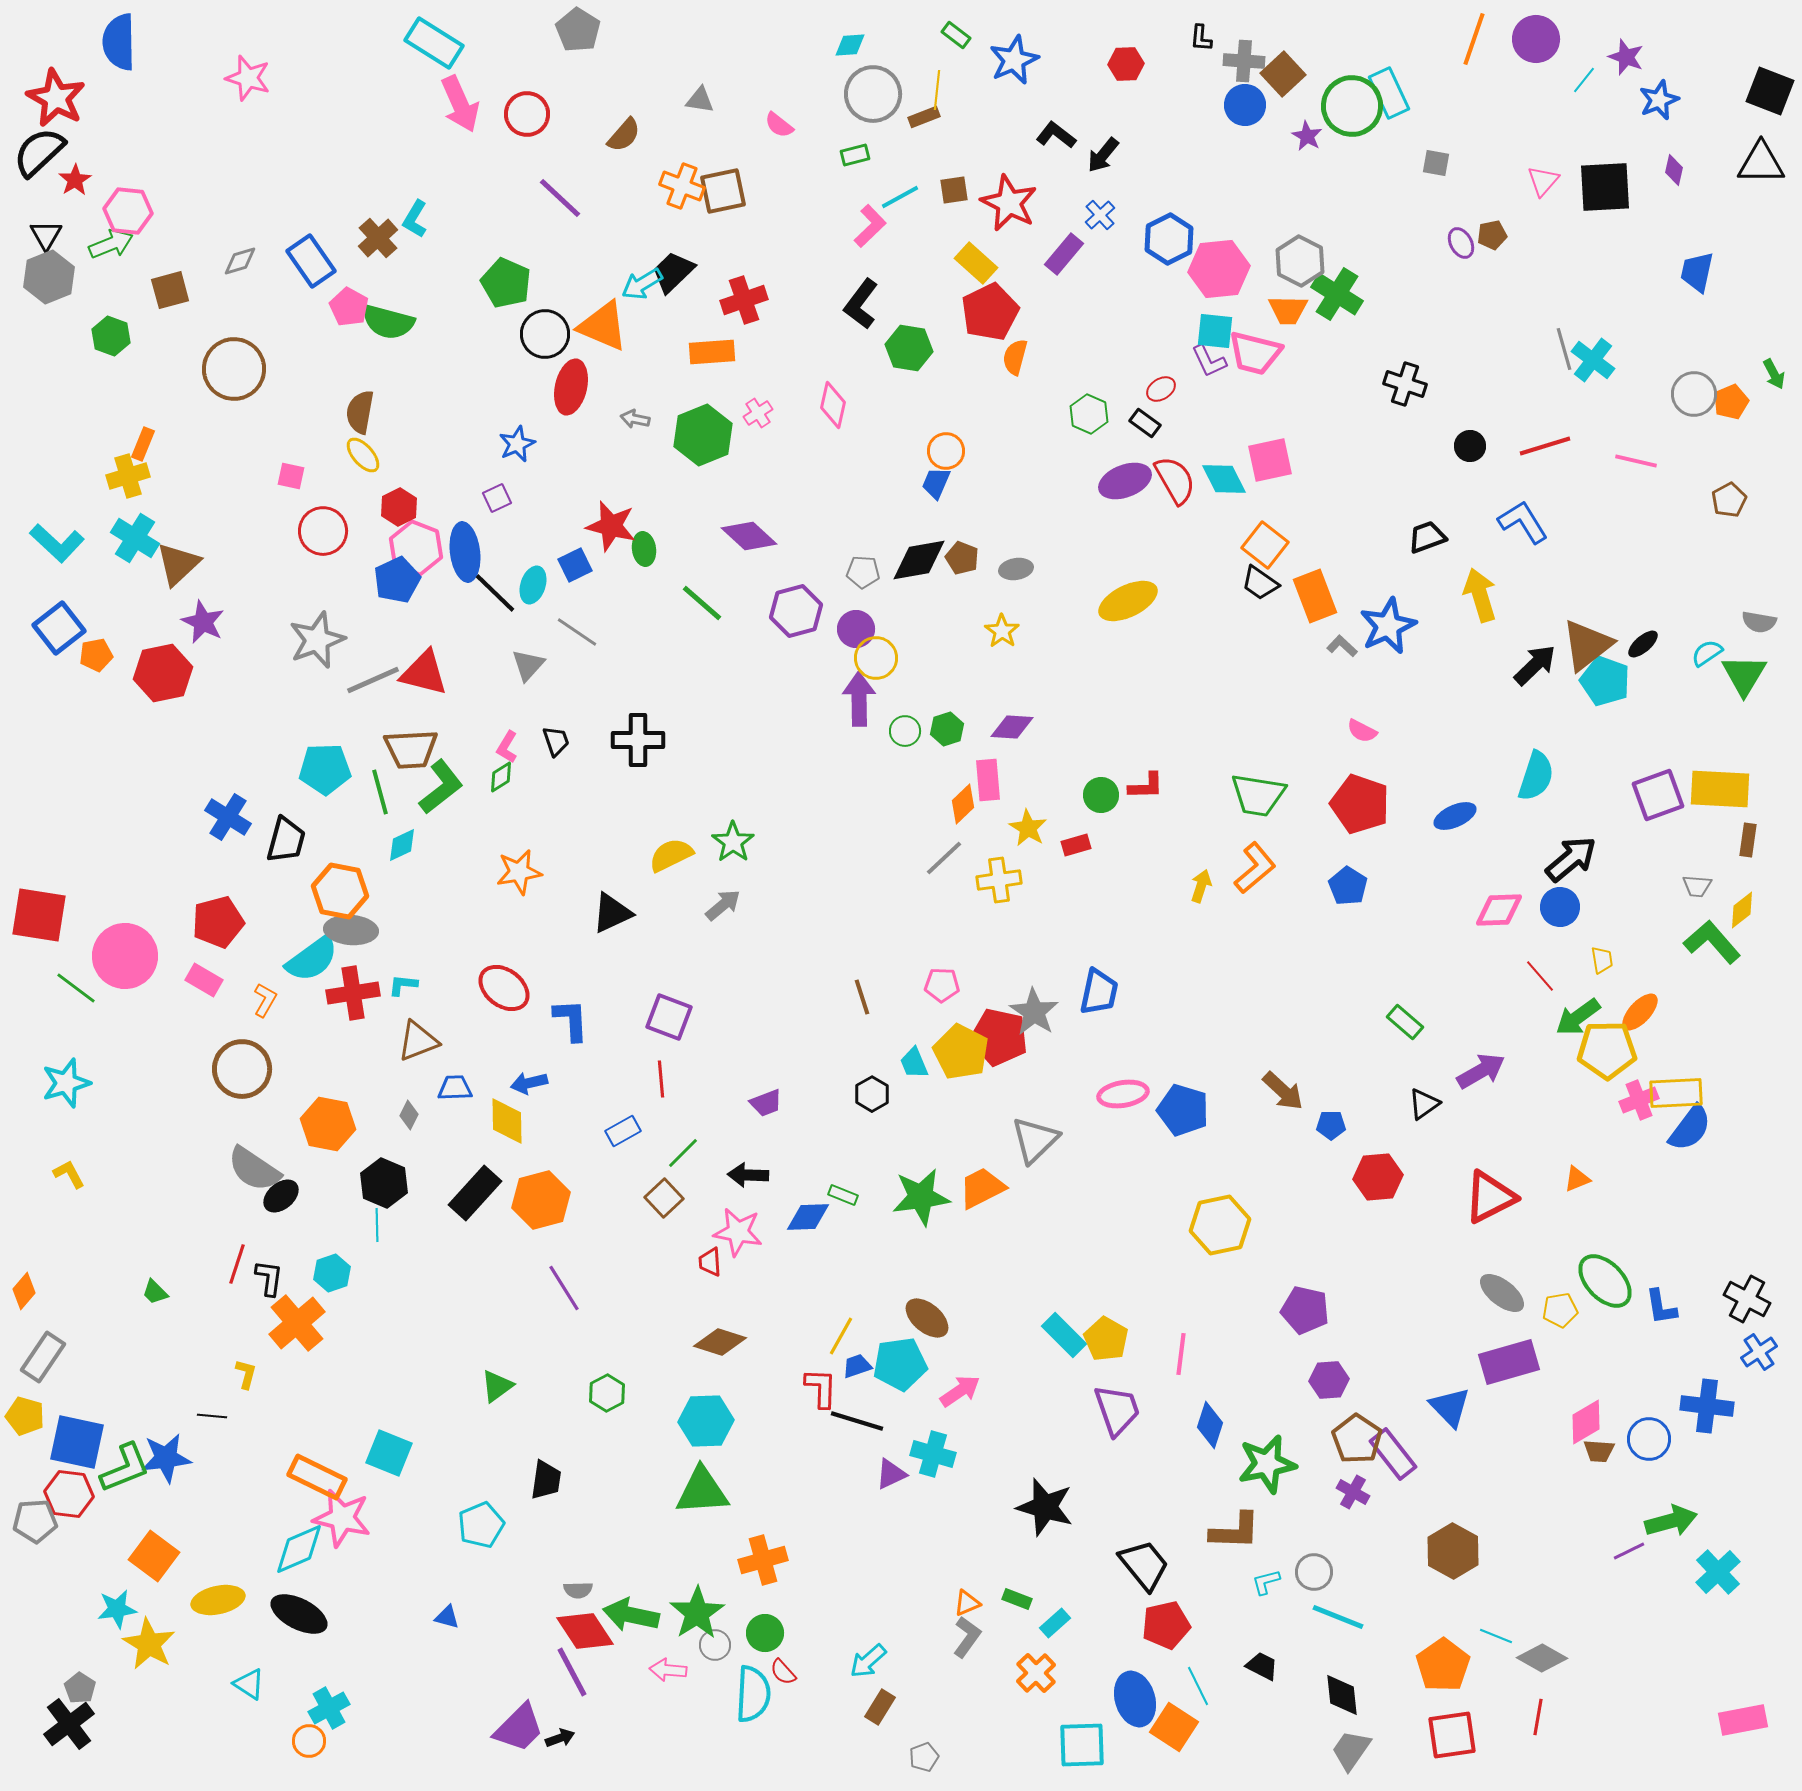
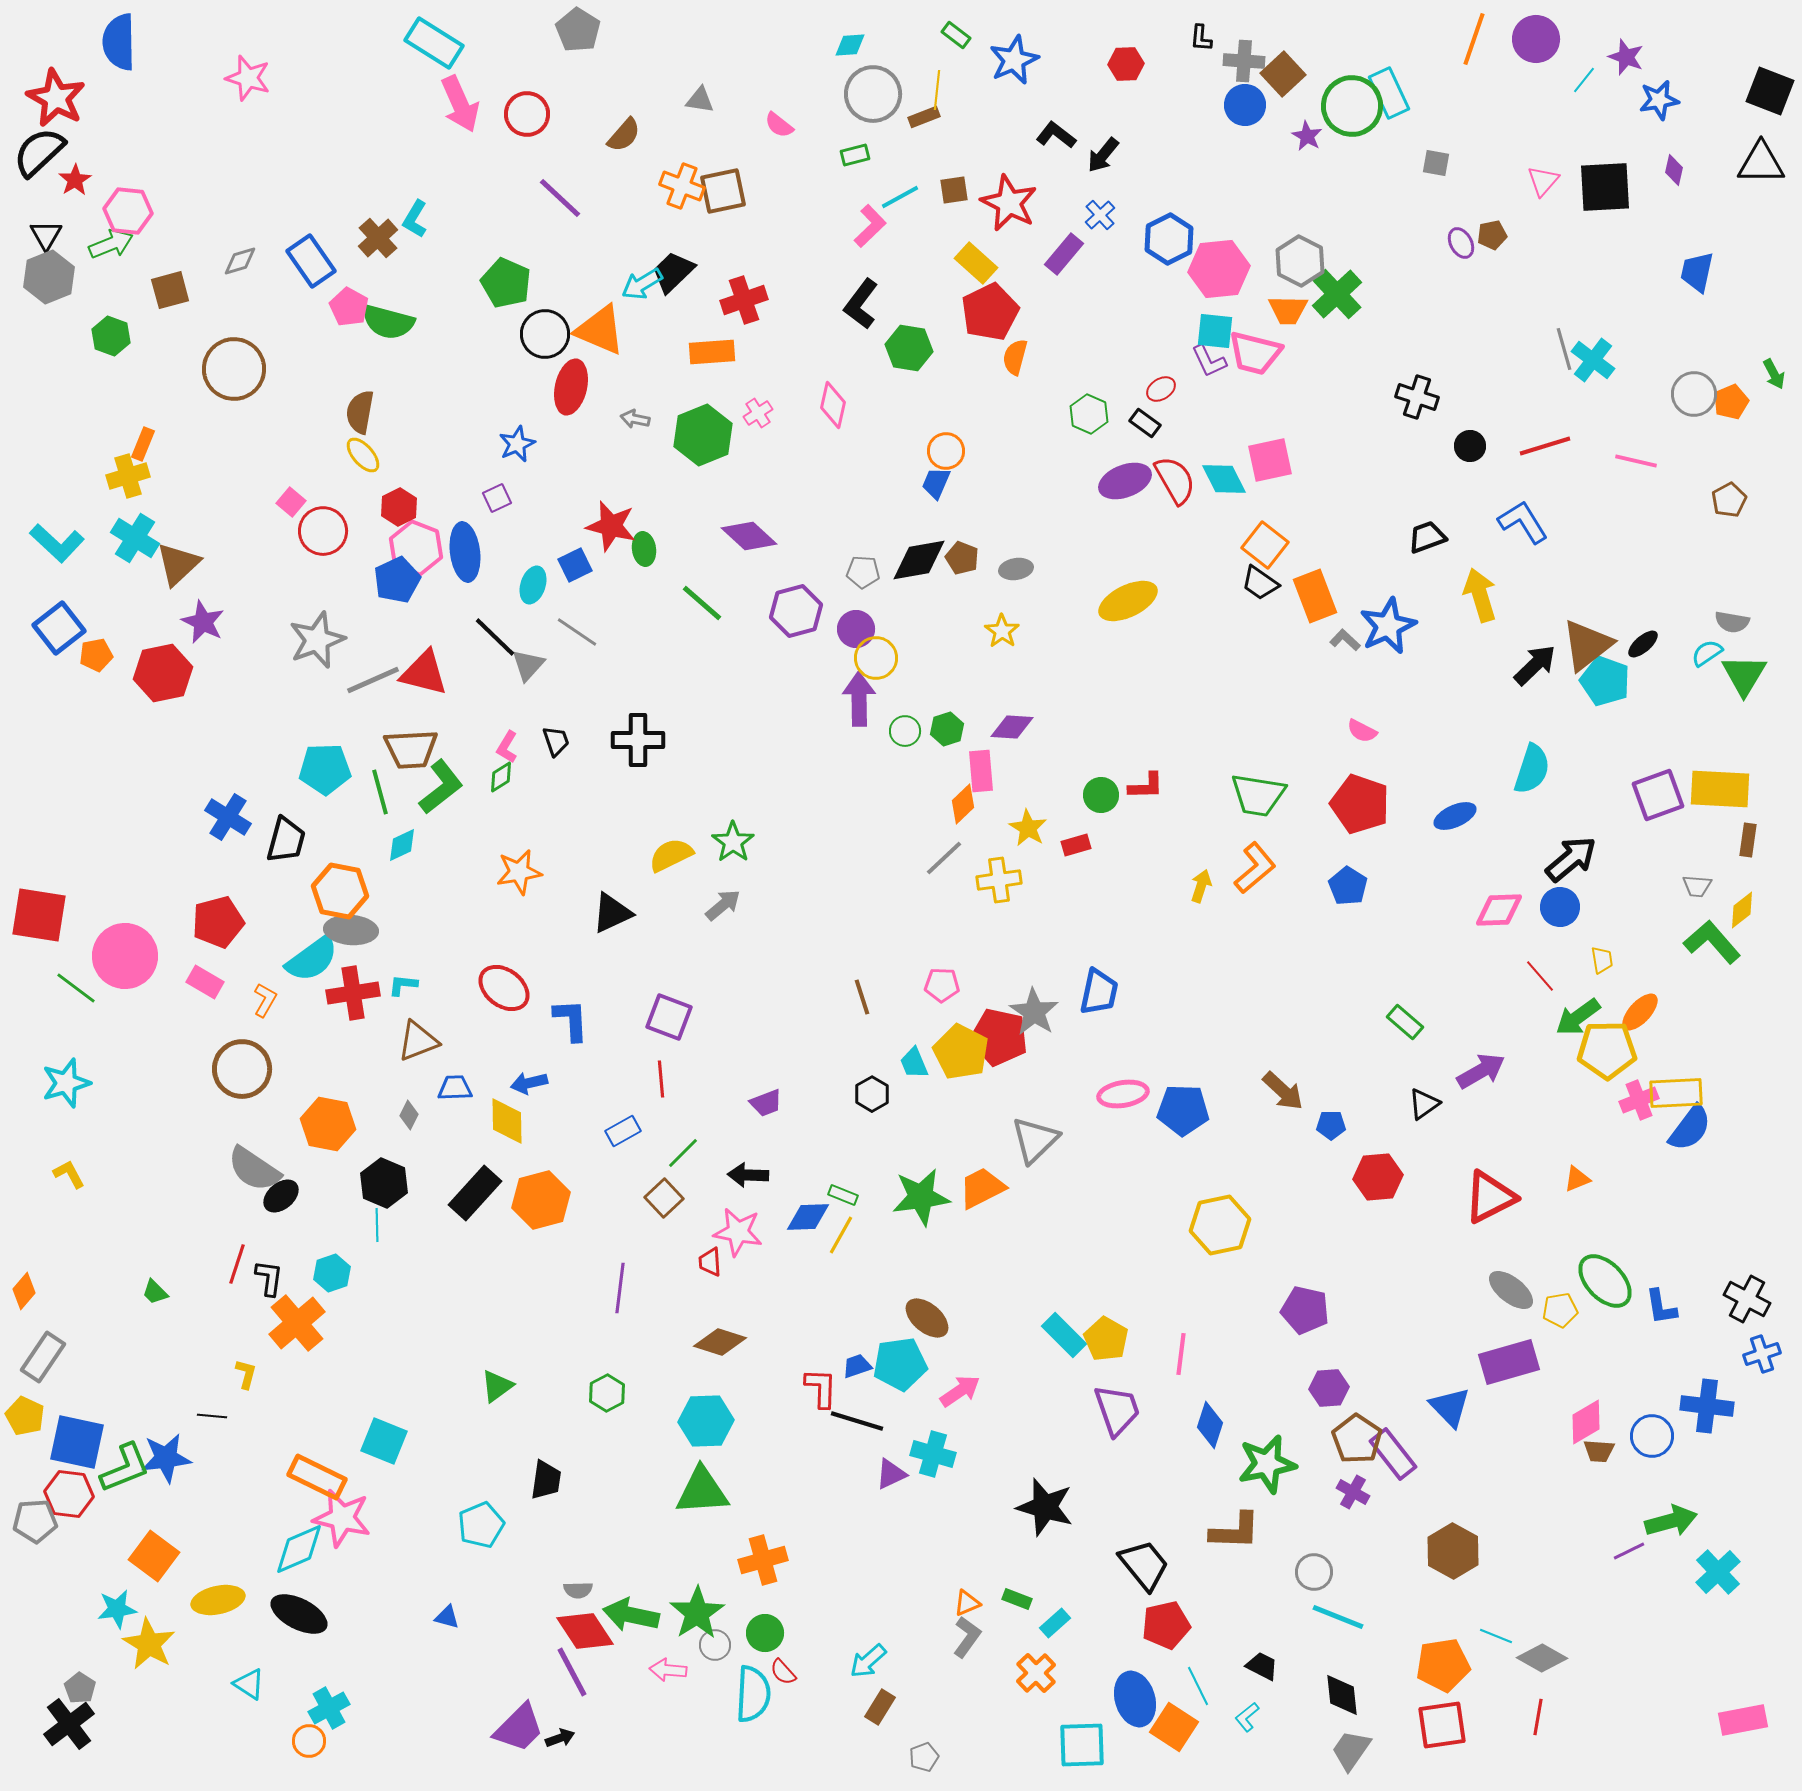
blue star at (1659, 100): rotated 12 degrees clockwise
green cross at (1337, 294): rotated 15 degrees clockwise
orange triangle at (603, 326): moved 3 px left, 4 px down
black cross at (1405, 384): moved 12 px right, 13 px down
pink square at (291, 476): moved 26 px down; rotated 28 degrees clockwise
black line at (495, 593): moved 44 px down
gray semicircle at (1759, 622): moved 27 px left
gray L-shape at (1342, 646): moved 3 px right, 6 px up
cyan semicircle at (1536, 776): moved 4 px left, 7 px up
pink rectangle at (988, 780): moved 7 px left, 9 px up
pink rectangle at (204, 980): moved 1 px right, 2 px down
blue pentagon at (1183, 1110): rotated 15 degrees counterclockwise
purple line at (564, 1288): moved 56 px right; rotated 39 degrees clockwise
gray ellipse at (1502, 1293): moved 9 px right, 3 px up
yellow line at (841, 1336): moved 101 px up
blue cross at (1759, 1352): moved 3 px right, 2 px down; rotated 15 degrees clockwise
purple hexagon at (1329, 1380): moved 8 px down
yellow pentagon at (25, 1416): rotated 9 degrees clockwise
blue circle at (1649, 1439): moved 3 px right, 3 px up
cyan square at (389, 1453): moved 5 px left, 12 px up
cyan L-shape at (1266, 1582): moved 19 px left, 135 px down; rotated 24 degrees counterclockwise
orange pentagon at (1443, 1665): rotated 26 degrees clockwise
red square at (1452, 1735): moved 10 px left, 10 px up
